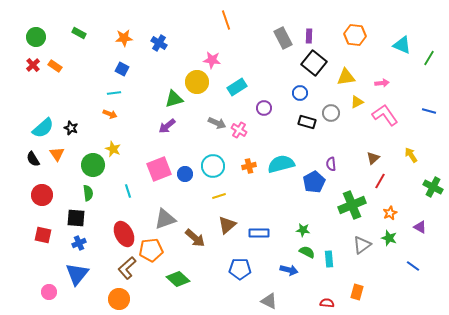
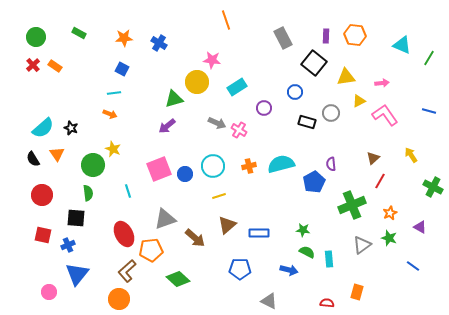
purple rectangle at (309, 36): moved 17 px right
blue circle at (300, 93): moved 5 px left, 1 px up
yellow triangle at (357, 102): moved 2 px right, 1 px up
blue cross at (79, 243): moved 11 px left, 2 px down
brown L-shape at (127, 268): moved 3 px down
